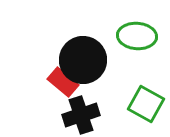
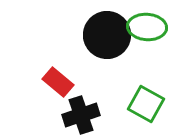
green ellipse: moved 10 px right, 9 px up
black circle: moved 24 px right, 25 px up
red rectangle: moved 5 px left
